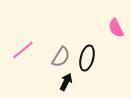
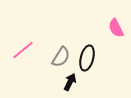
black arrow: moved 4 px right
